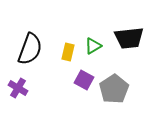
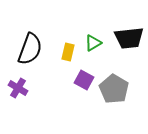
green triangle: moved 3 px up
gray pentagon: rotated 8 degrees counterclockwise
